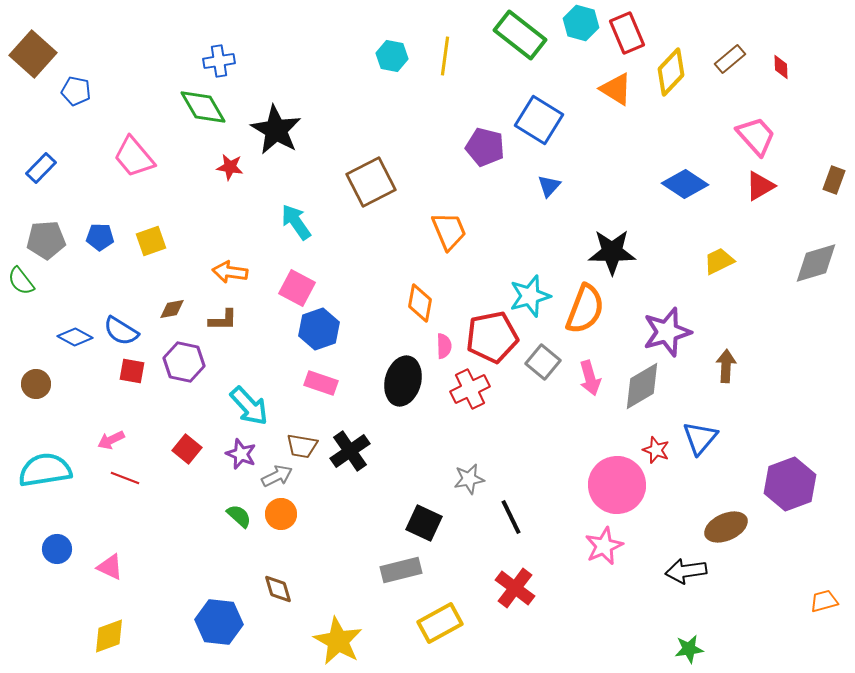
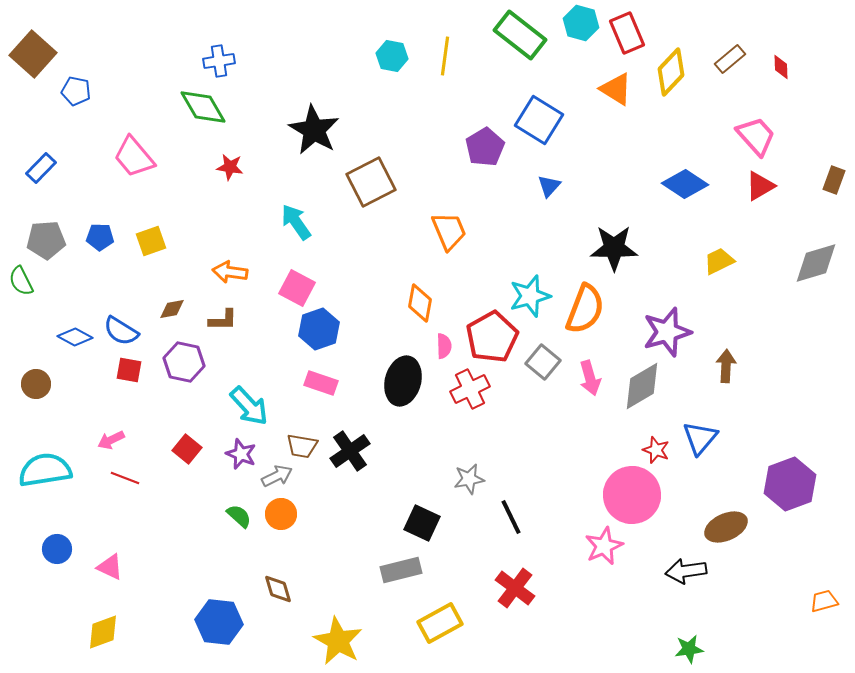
black star at (276, 130): moved 38 px right
purple pentagon at (485, 147): rotated 27 degrees clockwise
black star at (612, 252): moved 2 px right, 4 px up
green semicircle at (21, 281): rotated 12 degrees clockwise
red pentagon at (492, 337): rotated 18 degrees counterclockwise
red square at (132, 371): moved 3 px left, 1 px up
pink circle at (617, 485): moved 15 px right, 10 px down
black square at (424, 523): moved 2 px left
yellow diamond at (109, 636): moved 6 px left, 4 px up
